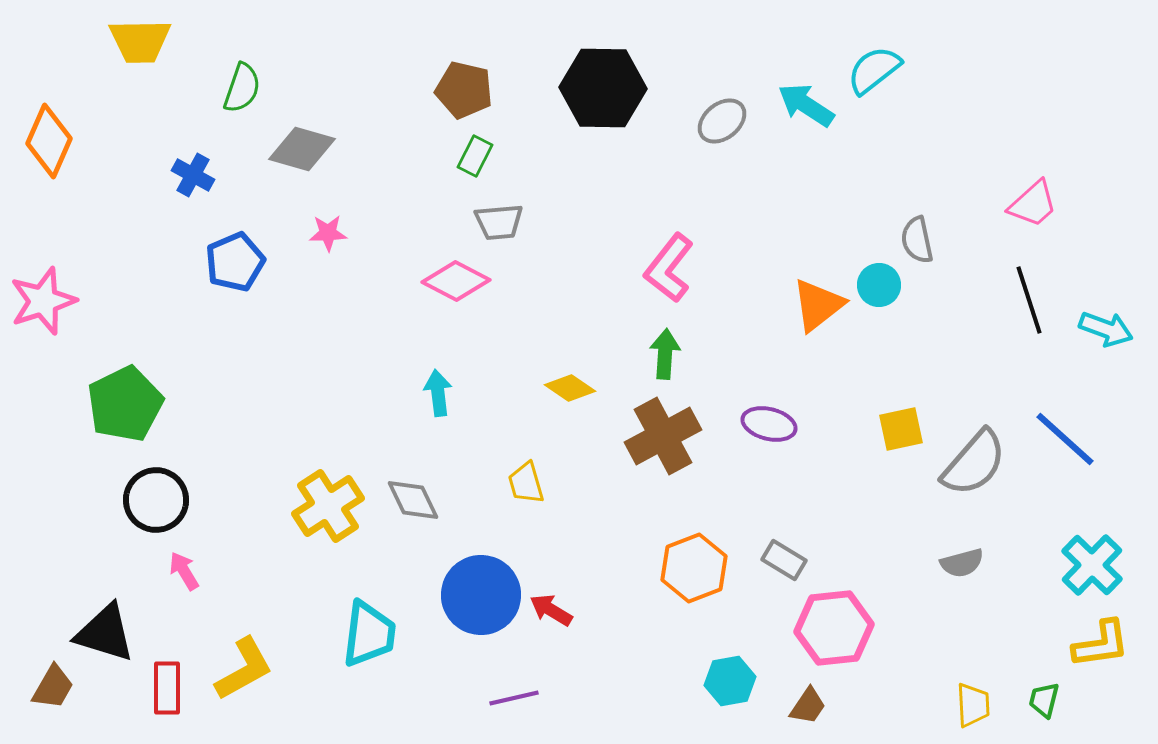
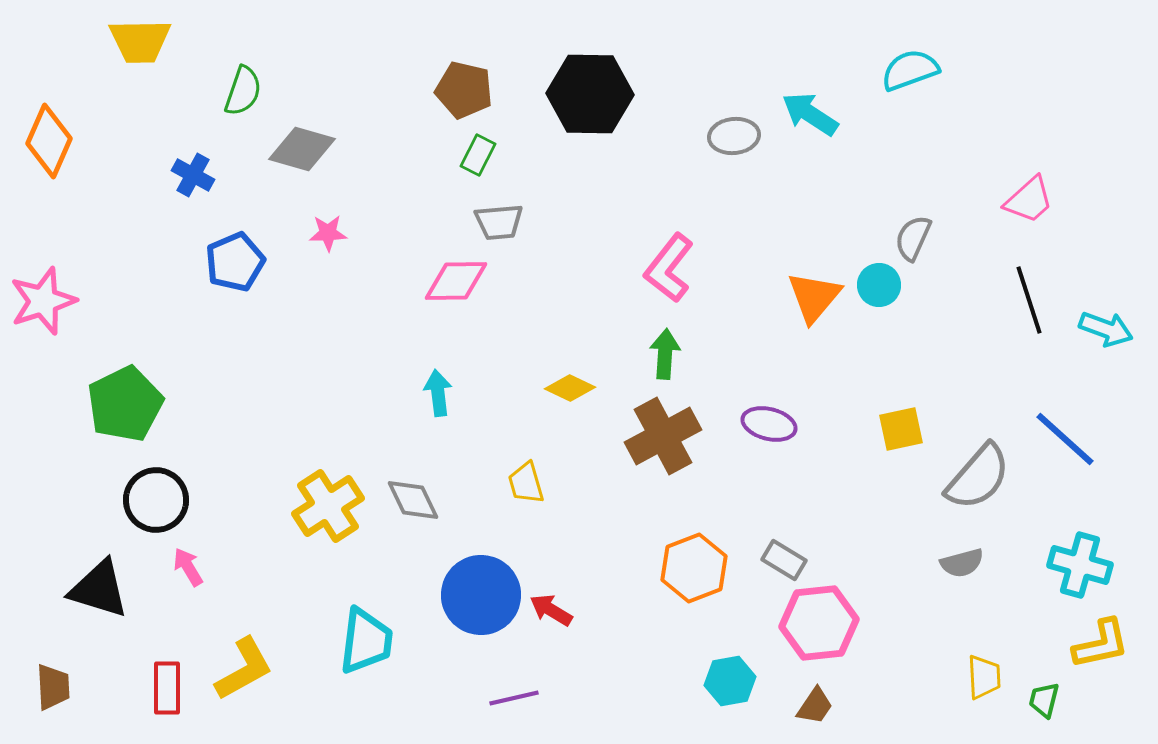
cyan semicircle at (874, 70): moved 36 px right; rotated 18 degrees clockwise
green semicircle at (242, 88): moved 1 px right, 3 px down
black hexagon at (603, 88): moved 13 px left, 6 px down
cyan arrow at (806, 105): moved 4 px right, 9 px down
gray ellipse at (722, 121): moved 12 px right, 15 px down; rotated 33 degrees clockwise
green rectangle at (475, 156): moved 3 px right, 1 px up
pink trapezoid at (1033, 204): moved 4 px left, 4 px up
gray semicircle at (917, 240): moved 4 px left, 2 px up; rotated 36 degrees clockwise
pink diamond at (456, 281): rotated 28 degrees counterclockwise
orange triangle at (818, 305): moved 4 px left, 8 px up; rotated 12 degrees counterclockwise
yellow diamond at (570, 388): rotated 9 degrees counterclockwise
gray semicircle at (974, 463): moved 4 px right, 14 px down
cyan cross at (1092, 565): moved 12 px left; rotated 28 degrees counterclockwise
pink arrow at (184, 571): moved 4 px right, 4 px up
pink hexagon at (834, 628): moved 15 px left, 5 px up
black triangle at (105, 633): moved 6 px left, 44 px up
cyan trapezoid at (369, 634): moved 3 px left, 7 px down
yellow L-shape at (1101, 644): rotated 4 degrees counterclockwise
brown trapezoid at (53, 687): rotated 33 degrees counterclockwise
yellow trapezoid at (973, 705): moved 11 px right, 28 px up
brown trapezoid at (808, 706): moved 7 px right
